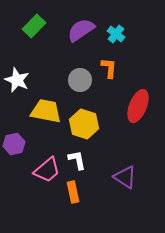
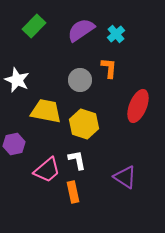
cyan cross: rotated 12 degrees clockwise
